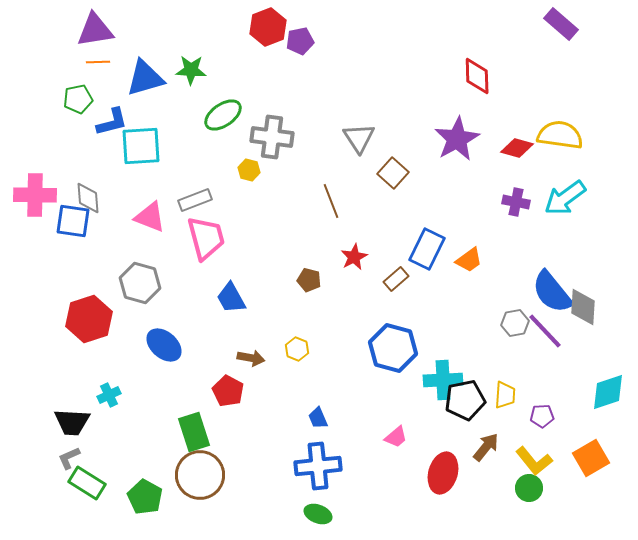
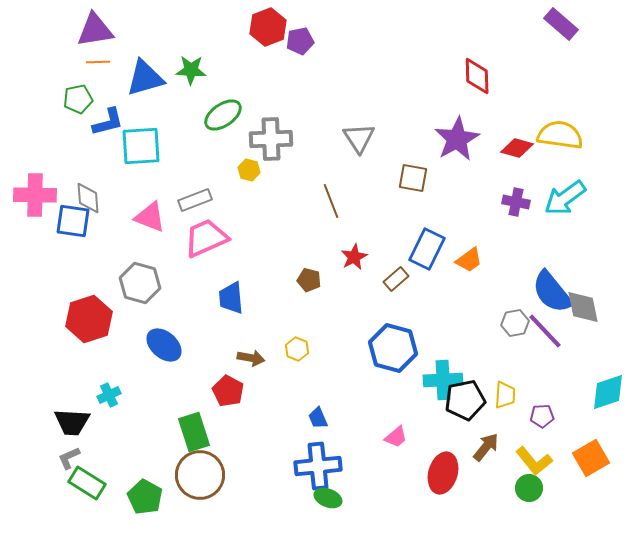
blue L-shape at (112, 122): moved 4 px left
gray cross at (272, 137): moved 1 px left, 2 px down; rotated 9 degrees counterclockwise
brown square at (393, 173): moved 20 px right, 5 px down; rotated 32 degrees counterclockwise
pink trapezoid at (206, 238): rotated 99 degrees counterclockwise
blue trapezoid at (231, 298): rotated 24 degrees clockwise
gray diamond at (583, 307): rotated 15 degrees counterclockwise
green ellipse at (318, 514): moved 10 px right, 16 px up
